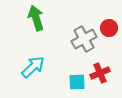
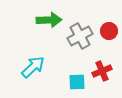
green arrow: moved 13 px right, 2 px down; rotated 105 degrees clockwise
red circle: moved 3 px down
gray cross: moved 4 px left, 3 px up
red cross: moved 2 px right, 2 px up
